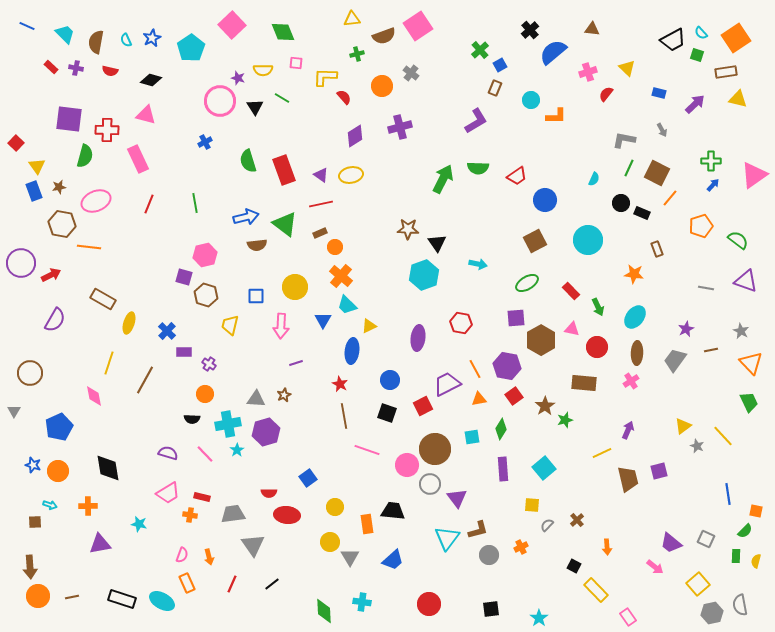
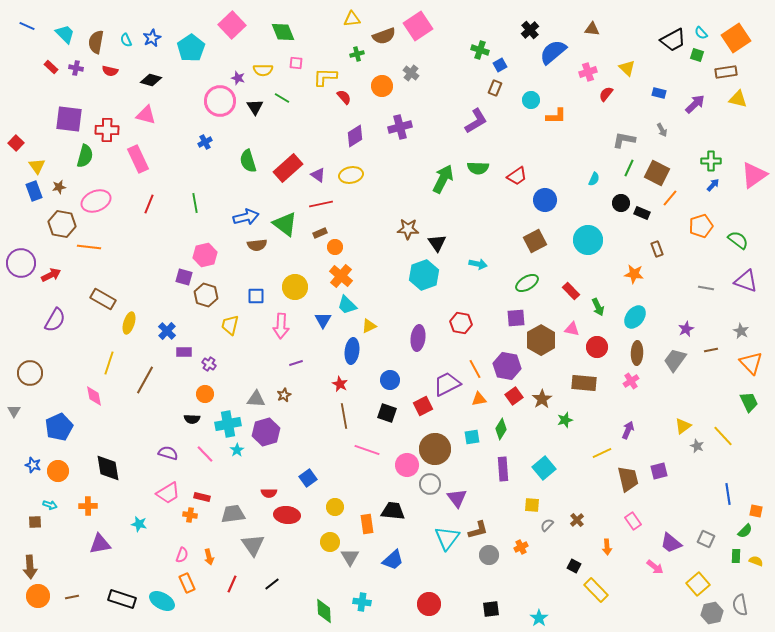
green cross at (480, 50): rotated 30 degrees counterclockwise
red rectangle at (284, 170): moved 4 px right, 2 px up; rotated 68 degrees clockwise
purple triangle at (321, 175): moved 3 px left
brown star at (545, 406): moved 3 px left, 7 px up
yellow semicircle at (756, 561): rotated 96 degrees clockwise
pink rectangle at (628, 617): moved 5 px right, 96 px up
